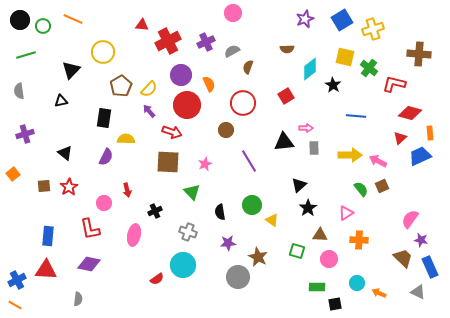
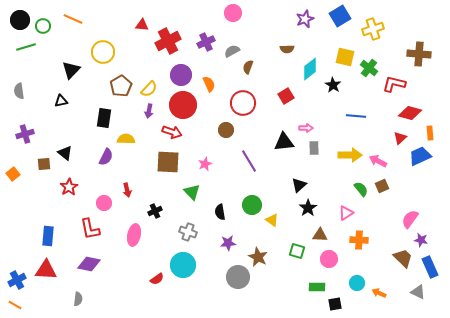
blue square at (342, 20): moved 2 px left, 4 px up
green line at (26, 55): moved 8 px up
red circle at (187, 105): moved 4 px left
purple arrow at (149, 111): rotated 128 degrees counterclockwise
brown square at (44, 186): moved 22 px up
